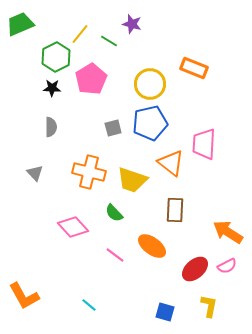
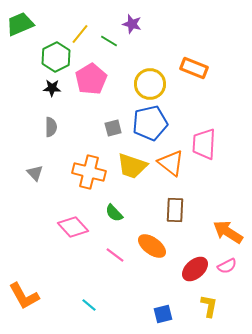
yellow trapezoid: moved 14 px up
blue square: moved 2 px left, 2 px down; rotated 30 degrees counterclockwise
